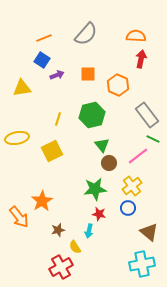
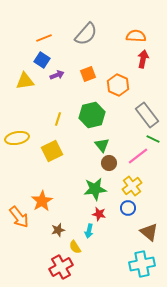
red arrow: moved 2 px right
orange square: rotated 21 degrees counterclockwise
yellow triangle: moved 3 px right, 7 px up
